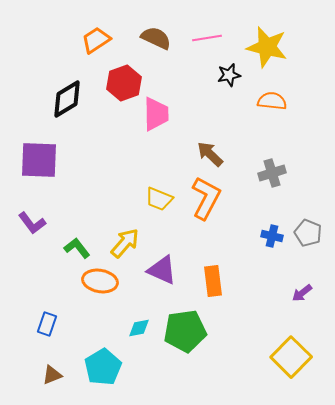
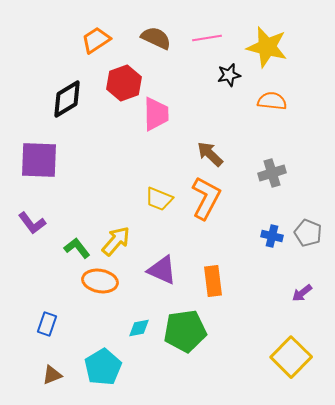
yellow arrow: moved 9 px left, 2 px up
